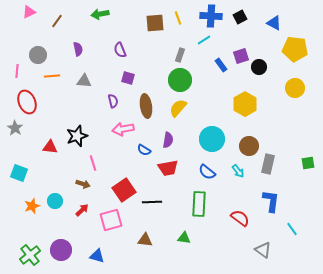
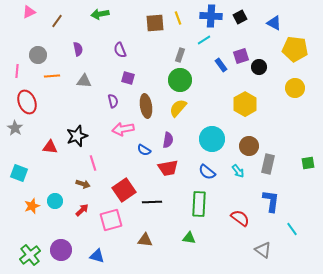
green triangle at (184, 238): moved 5 px right
